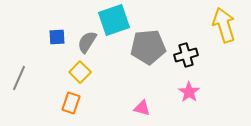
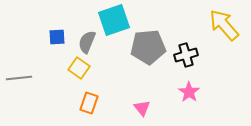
yellow arrow: rotated 24 degrees counterclockwise
gray semicircle: rotated 10 degrees counterclockwise
yellow square: moved 1 px left, 4 px up; rotated 10 degrees counterclockwise
gray line: rotated 60 degrees clockwise
orange rectangle: moved 18 px right
pink triangle: rotated 36 degrees clockwise
